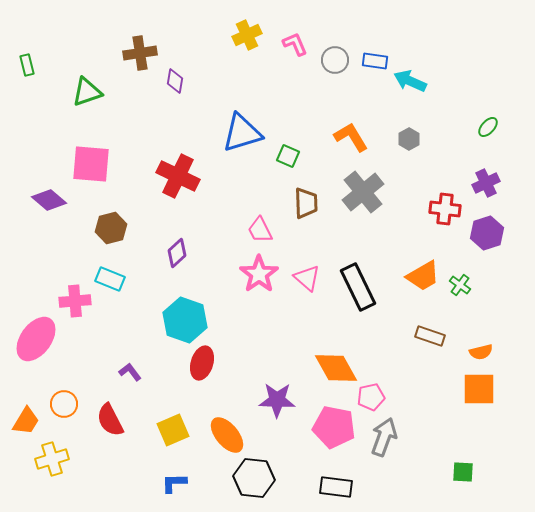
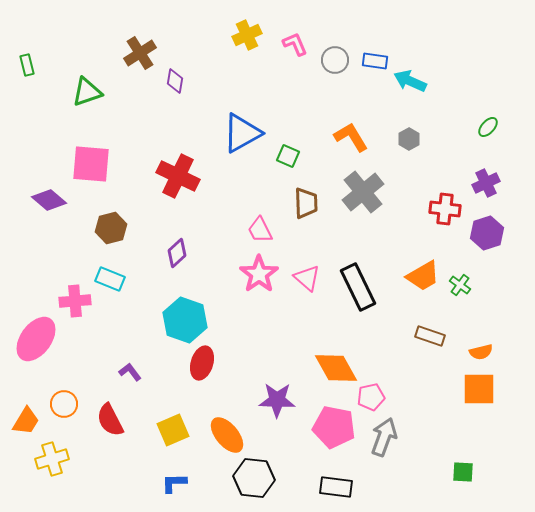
brown cross at (140, 53): rotated 24 degrees counterclockwise
blue triangle at (242, 133): rotated 12 degrees counterclockwise
